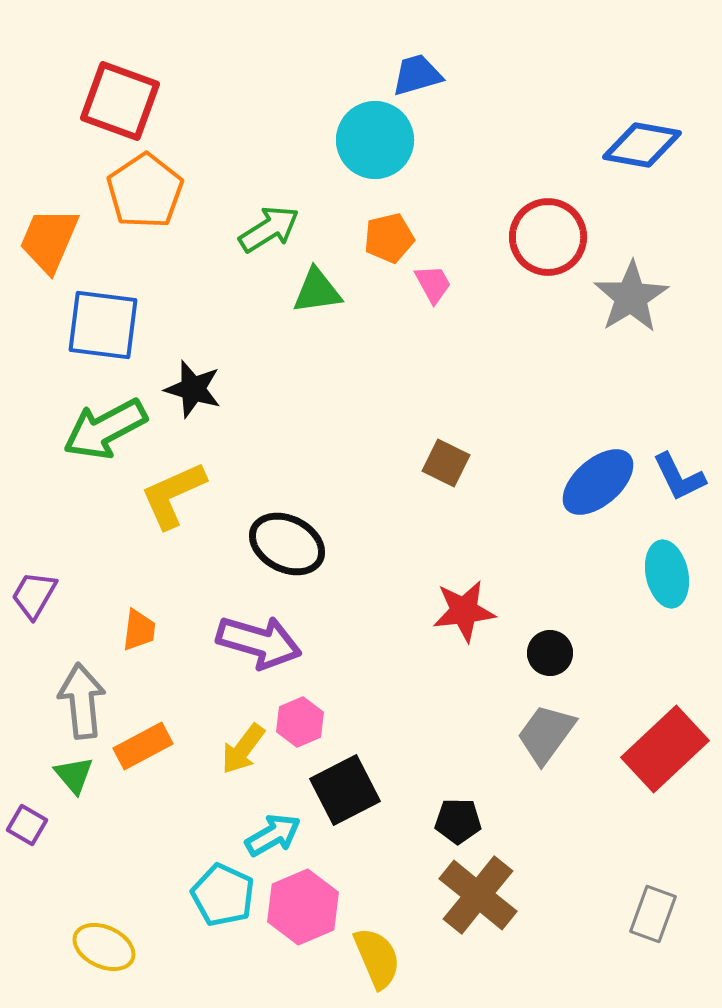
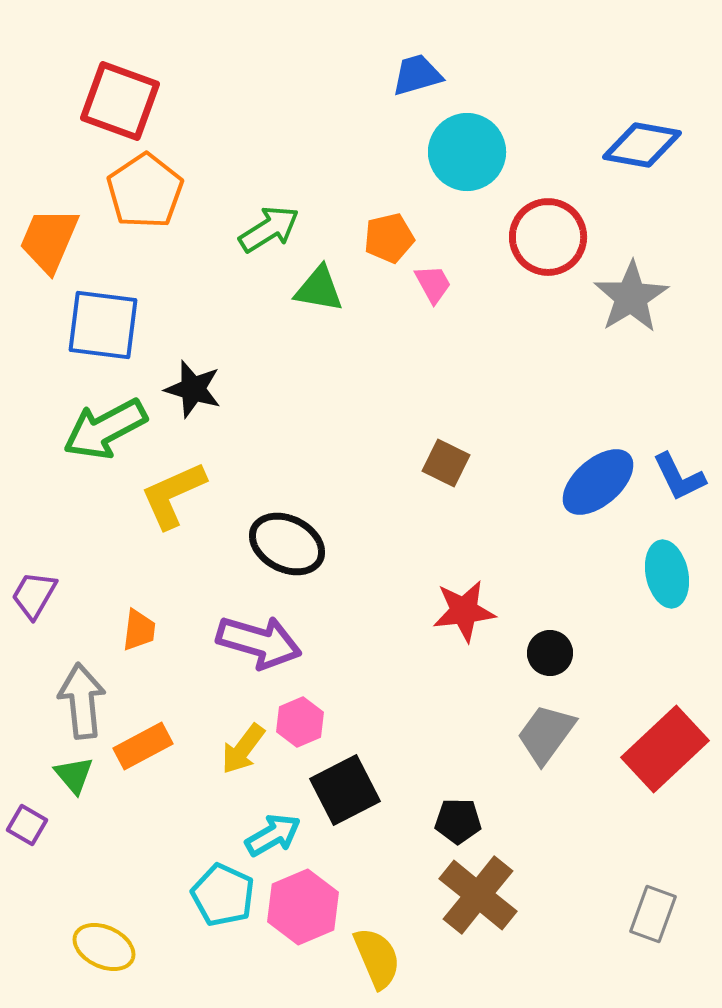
cyan circle at (375, 140): moved 92 px right, 12 px down
green triangle at (317, 291): moved 2 px right, 2 px up; rotated 18 degrees clockwise
